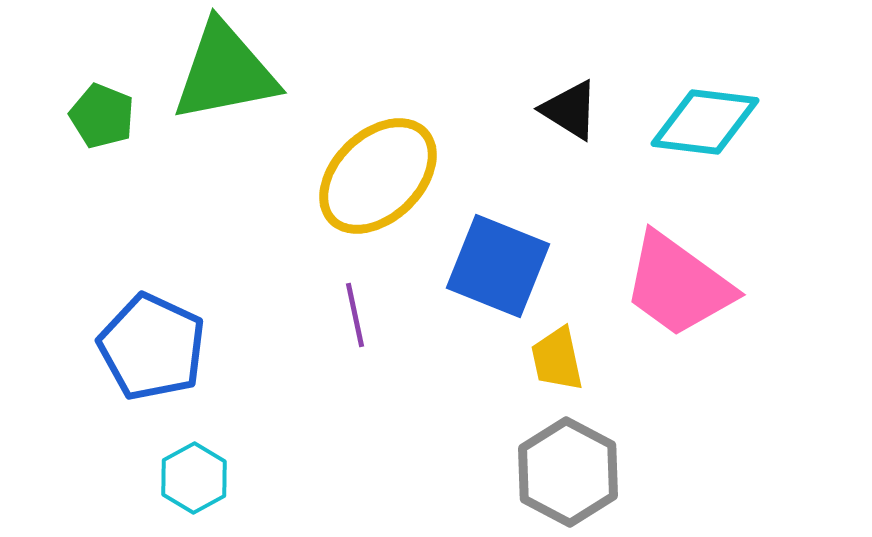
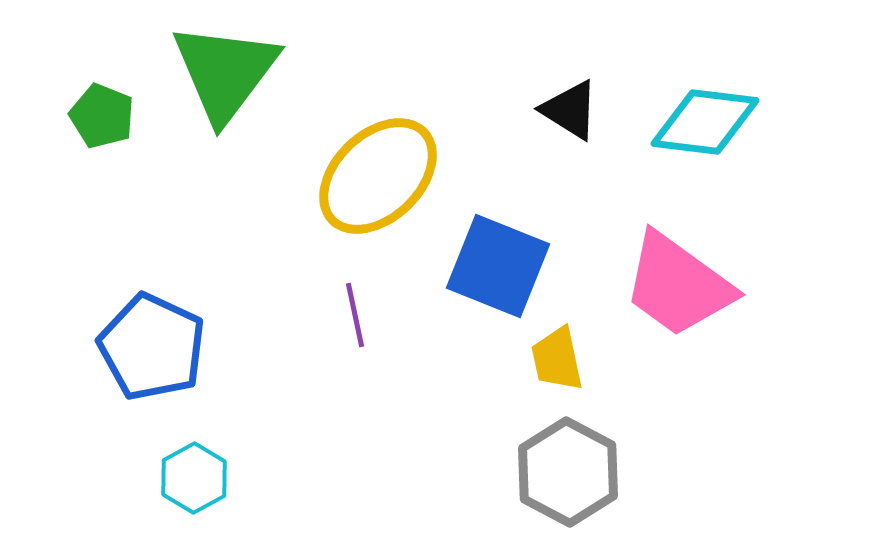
green triangle: rotated 42 degrees counterclockwise
